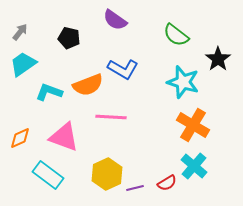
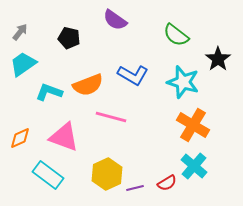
blue L-shape: moved 10 px right, 6 px down
pink line: rotated 12 degrees clockwise
